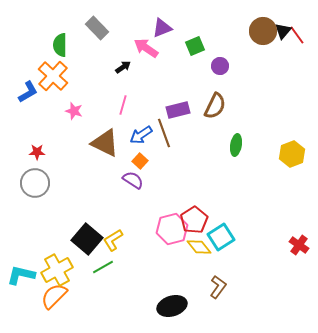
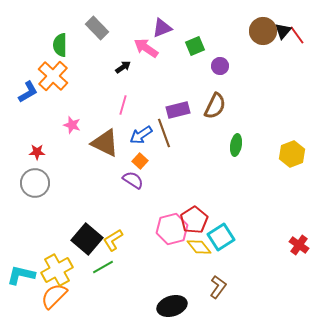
pink star: moved 2 px left, 14 px down
